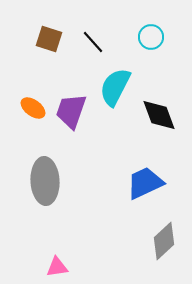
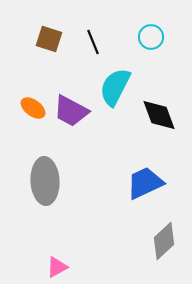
black line: rotated 20 degrees clockwise
purple trapezoid: rotated 81 degrees counterclockwise
pink triangle: rotated 20 degrees counterclockwise
